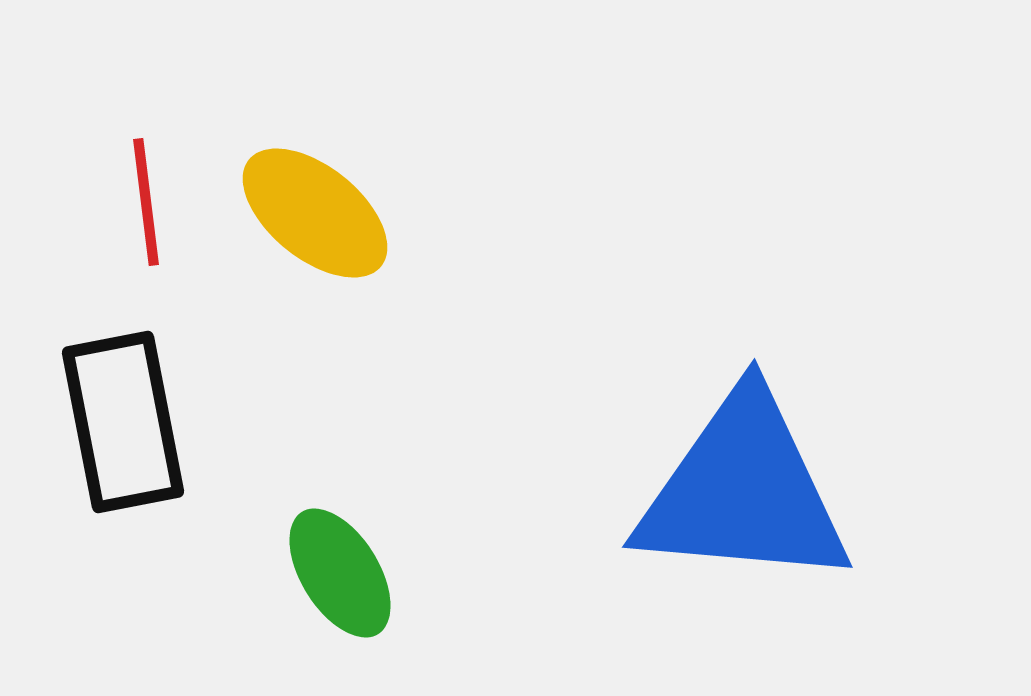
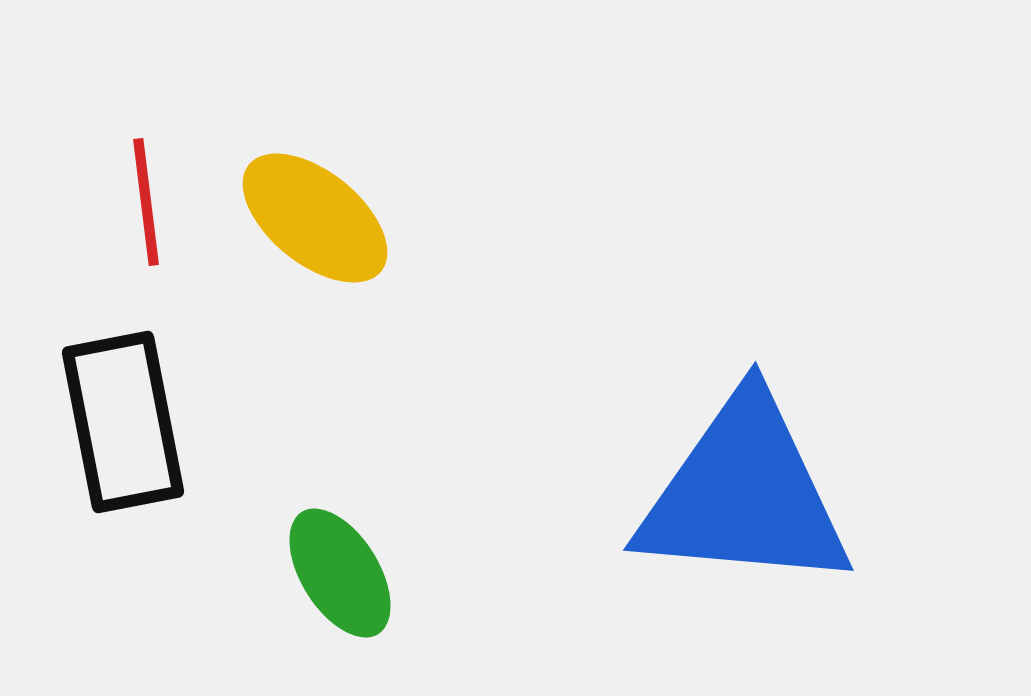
yellow ellipse: moved 5 px down
blue triangle: moved 1 px right, 3 px down
